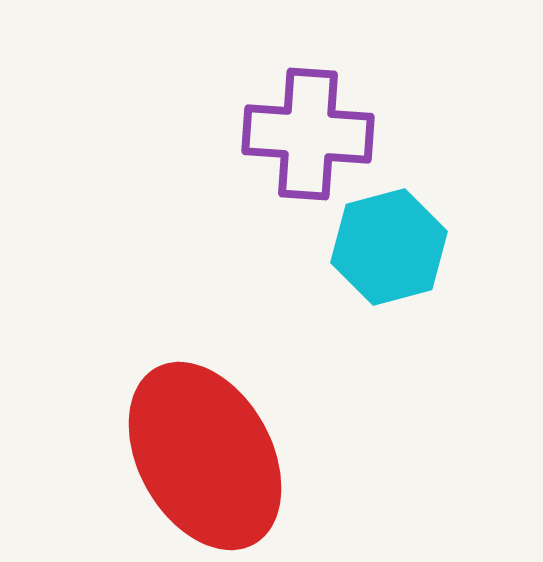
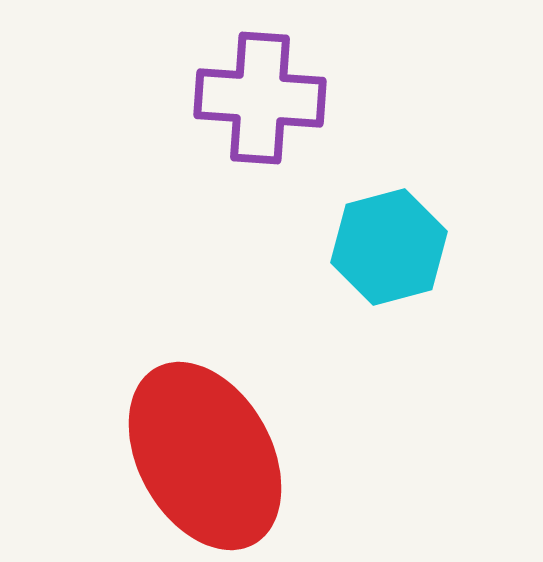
purple cross: moved 48 px left, 36 px up
